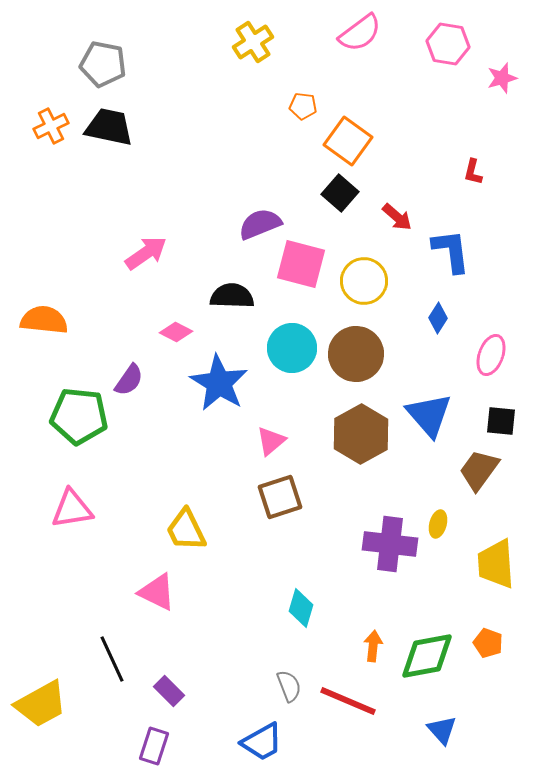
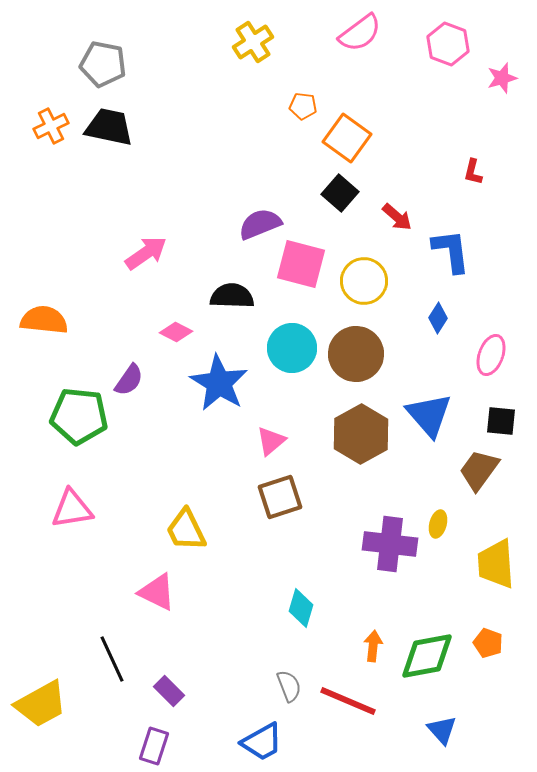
pink hexagon at (448, 44): rotated 12 degrees clockwise
orange square at (348, 141): moved 1 px left, 3 px up
